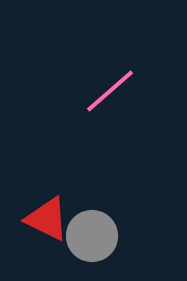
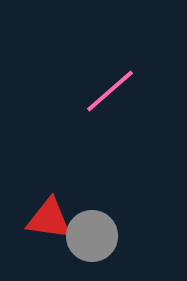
red triangle: moved 2 px right; rotated 18 degrees counterclockwise
